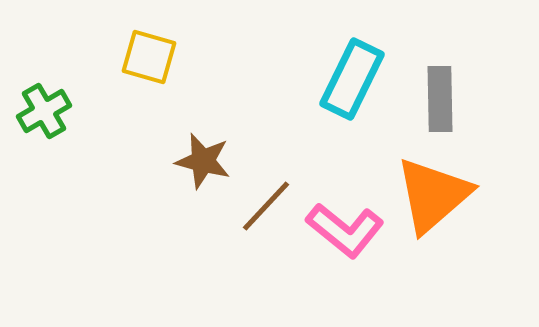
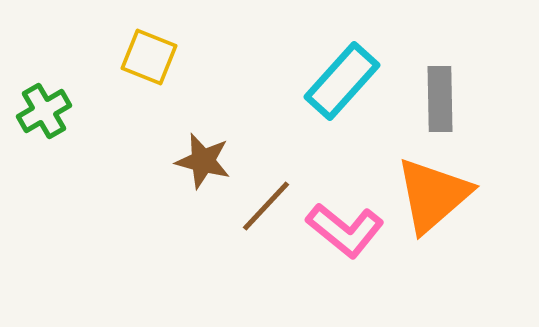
yellow square: rotated 6 degrees clockwise
cyan rectangle: moved 10 px left, 2 px down; rotated 16 degrees clockwise
